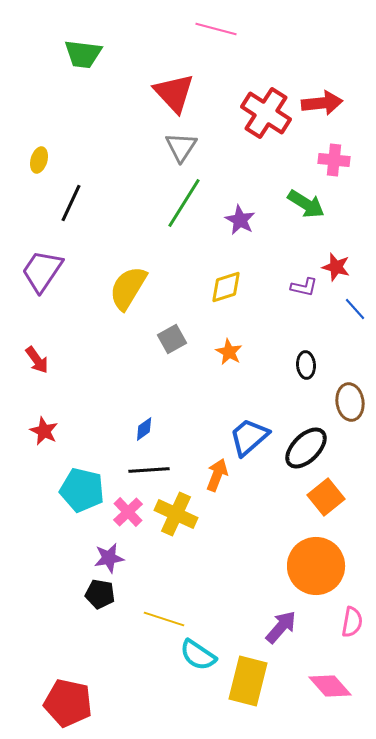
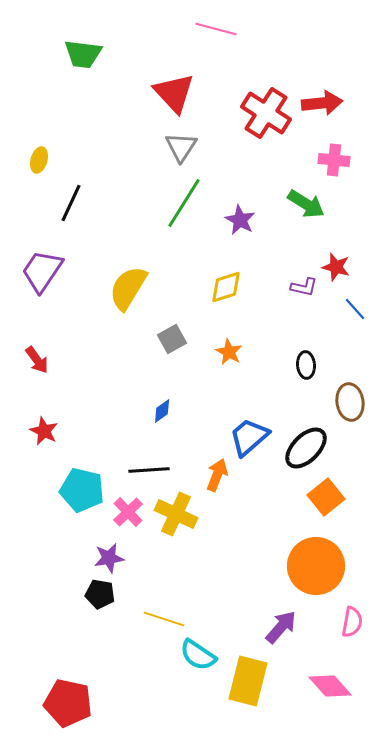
blue diamond at (144, 429): moved 18 px right, 18 px up
